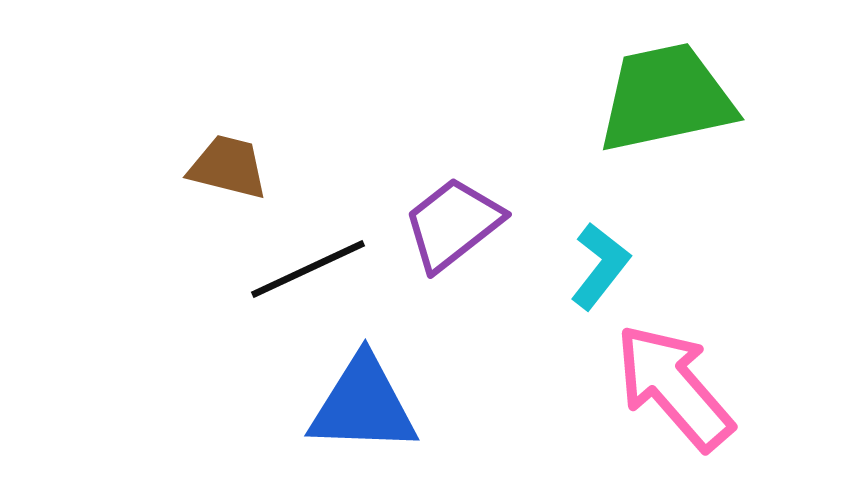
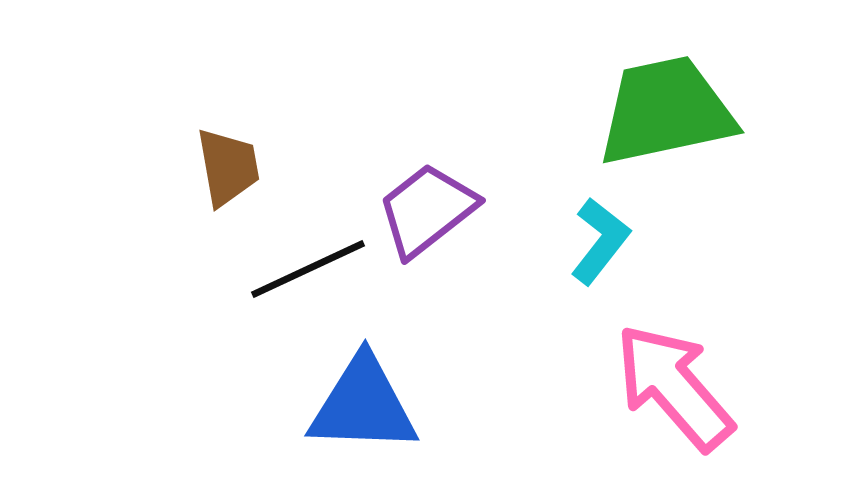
green trapezoid: moved 13 px down
brown trapezoid: rotated 66 degrees clockwise
purple trapezoid: moved 26 px left, 14 px up
cyan L-shape: moved 25 px up
